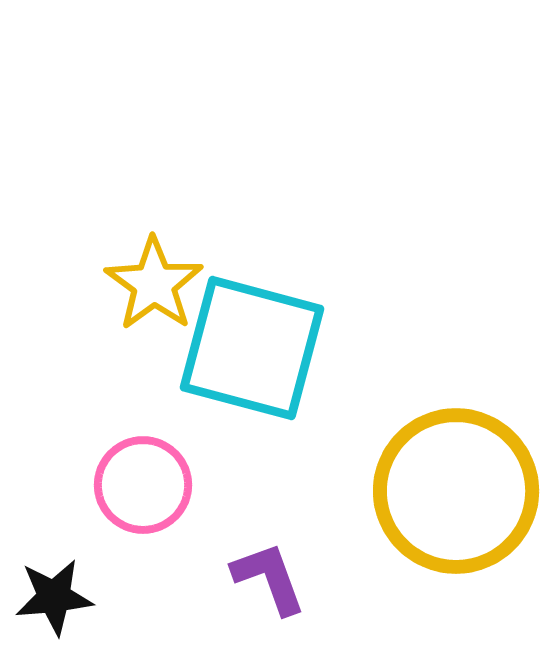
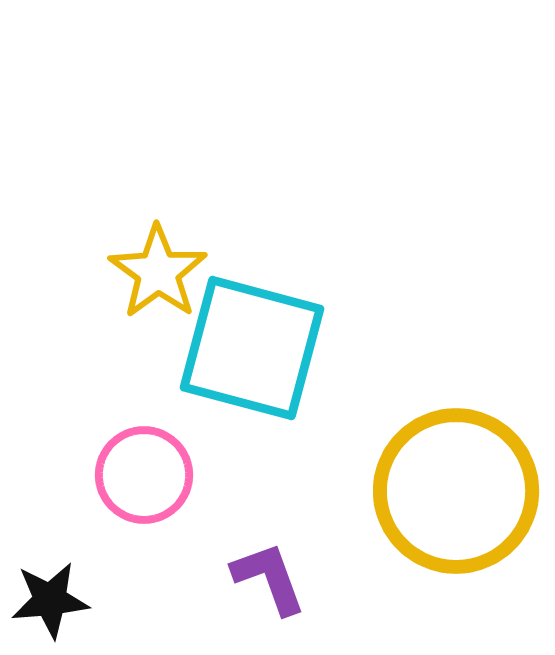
yellow star: moved 4 px right, 12 px up
pink circle: moved 1 px right, 10 px up
black star: moved 4 px left, 3 px down
